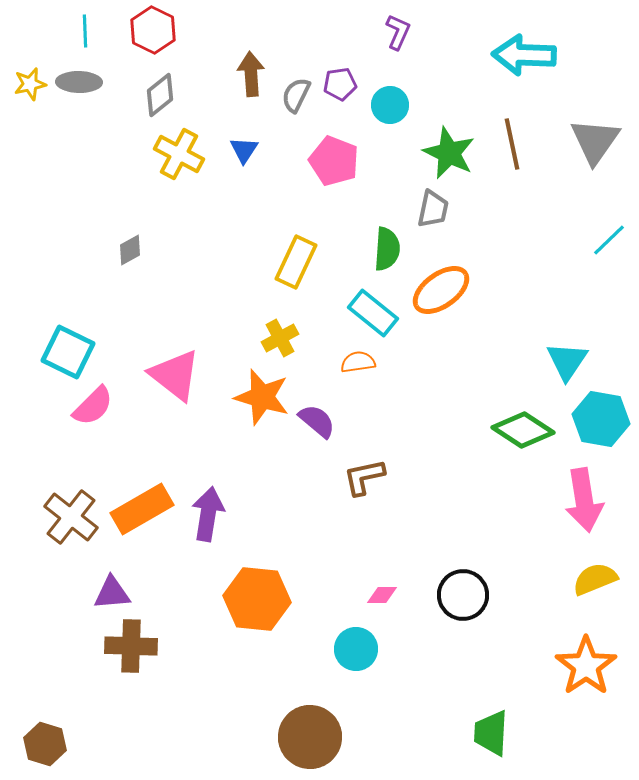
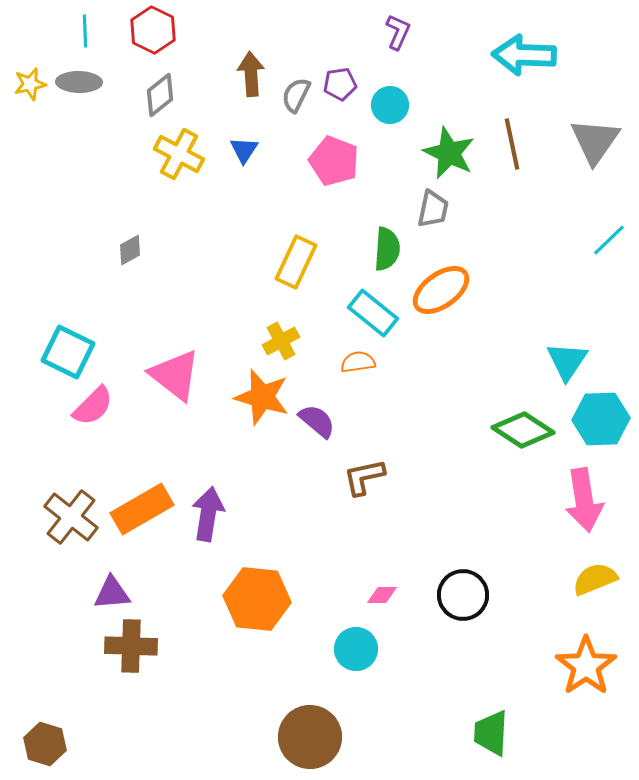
yellow cross at (280, 338): moved 1 px right, 3 px down
cyan hexagon at (601, 419): rotated 12 degrees counterclockwise
